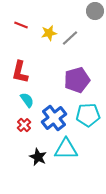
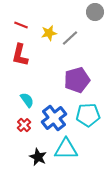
gray circle: moved 1 px down
red L-shape: moved 17 px up
